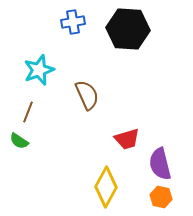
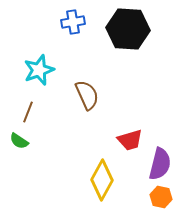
red trapezoid: moved 3 px right, 1 px down
purple semicircle: rotated 152 degrees counterclockwise
yellow diamond: moved 4 px left, 7 px up
